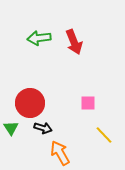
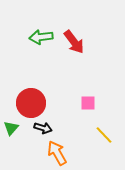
green arrow: moved 2 px right, 1 px up
red arrow: rotated 15 degrees counterclockwise
red circle: moved 1 px right
green triangle: rotated 14 degrees clockwise
orange arrow: moved 3 px left
